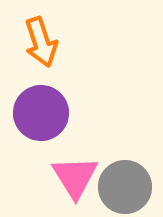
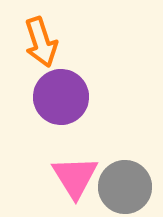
purple circle: moved 20 px right, 16 px up
